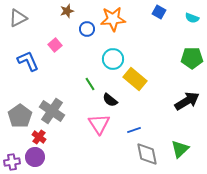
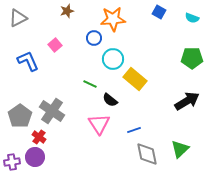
blue circle: moved 7 px right, 9 px down
green line: rotated 32 degrees counterclockwise
